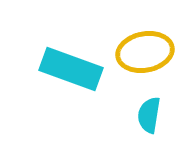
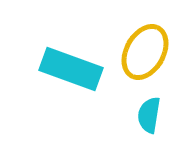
yellow ellipse: rotated 50 degrees counterclockwise
